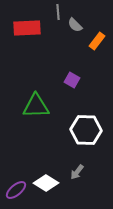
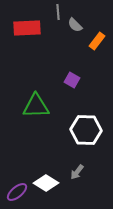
purple ellipse: moved 1 px right, 2 px down
